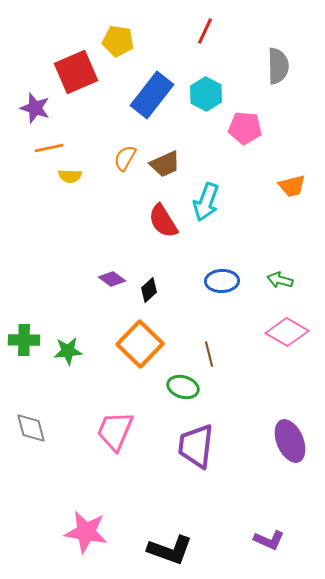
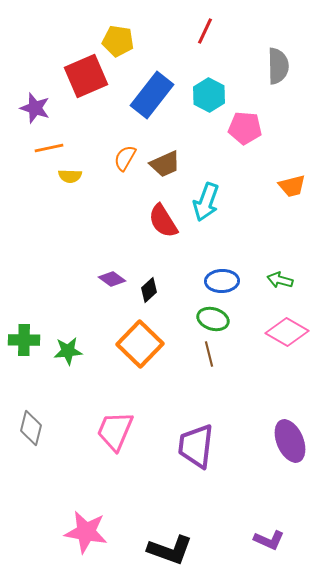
red square: moved 10 px right, 4 px down
cyan hexagon: moved 3 px right, 1 px down
green ellipse: moved 30 px right, 68 px up
gray diamond: rotated 28 degrees clockwise
